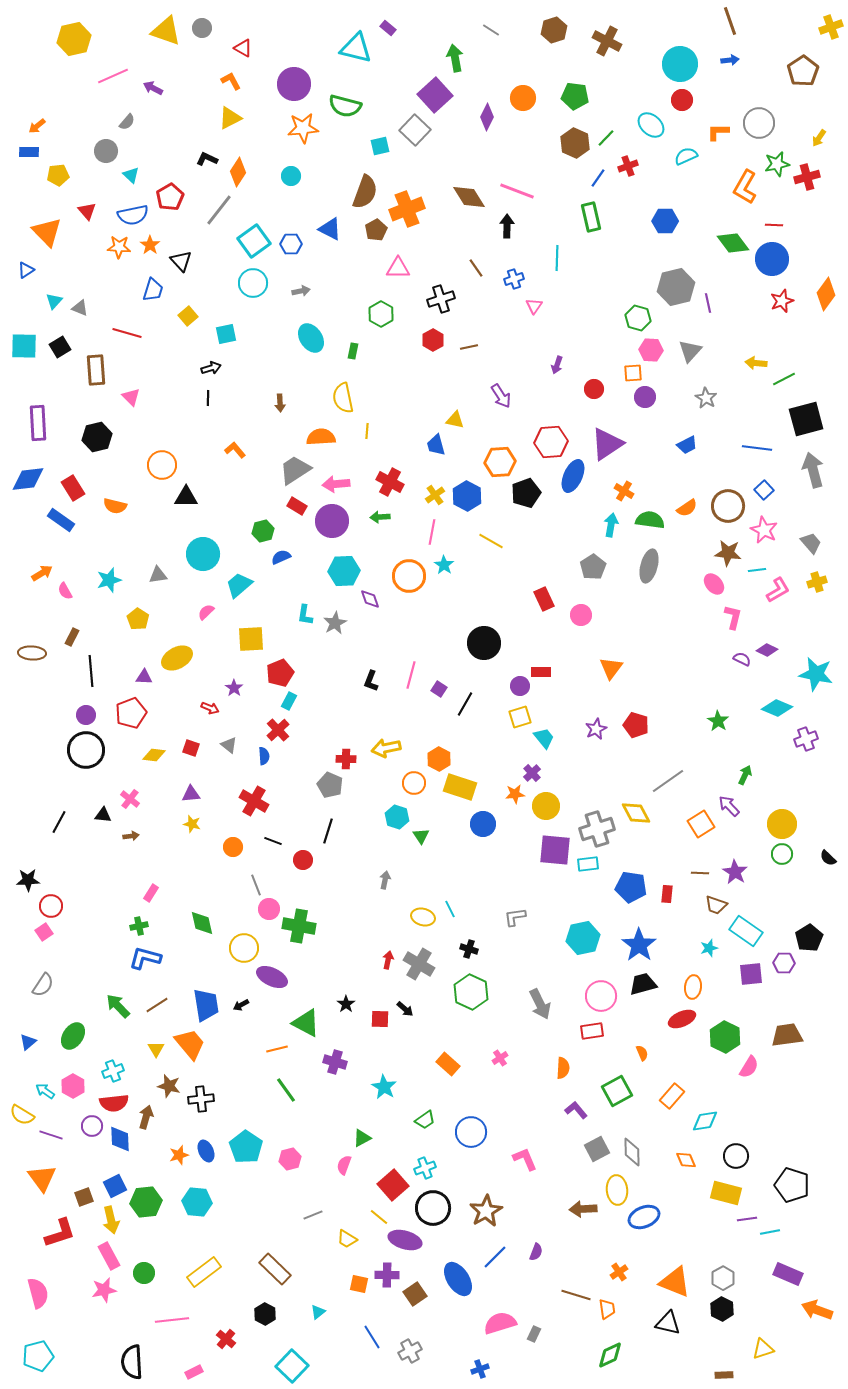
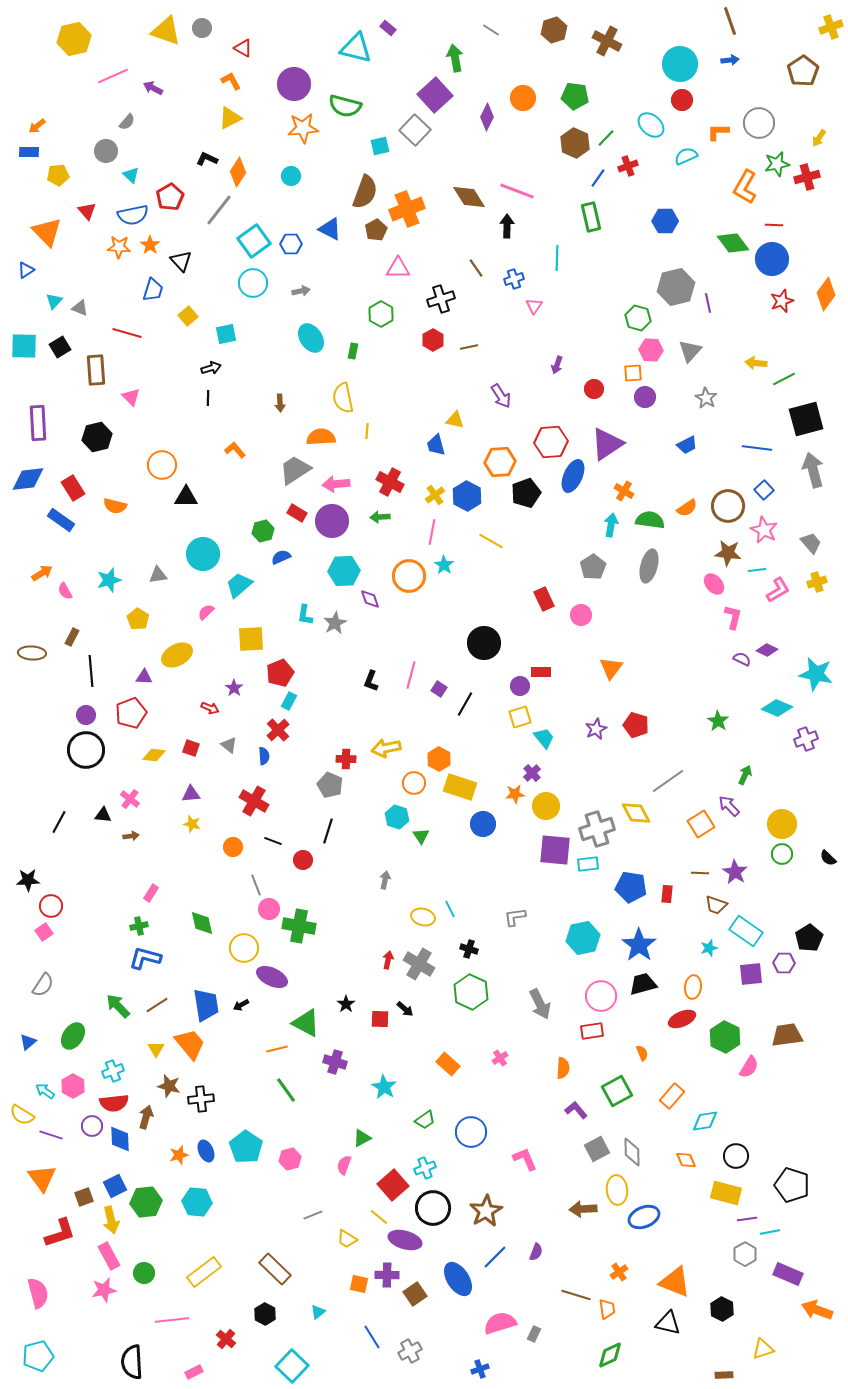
red rectangle at (297, 506): moved 7 px down
yellow ellipse at (177, 658): moved 3 px up
gray hexagon at (723, 1278): moved 22 px right, 24 px up
